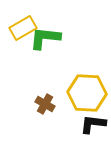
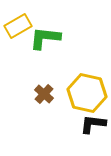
yellow rectangle: moved 5 px left, 2 px up
yellow hexagon: rotated 9 degrees clockwise
brown cross: moved 1 px left, 10 px up; rotated 12 degrees clockwise
